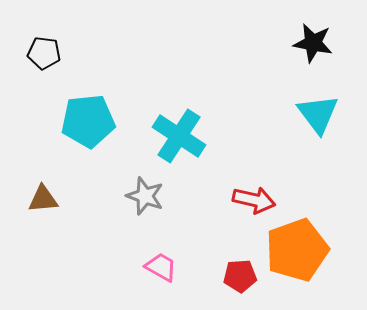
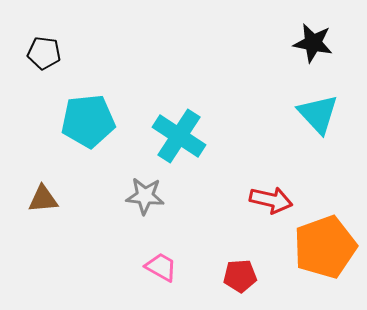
cyan triangle: rotated 6 degrees counterclockwise
gray star: rotated 15 degrees counterclockwise
red arrow: moved 17 px right
orange pentagon: moved 28 px right, 3 px up
